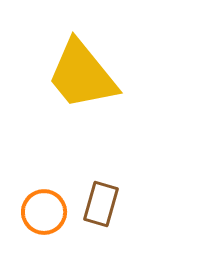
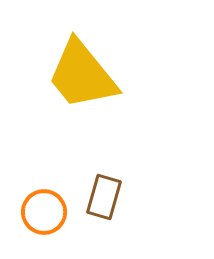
brown rectangle: moved 3 px right, 7 px up
